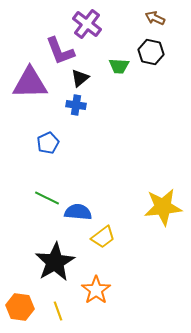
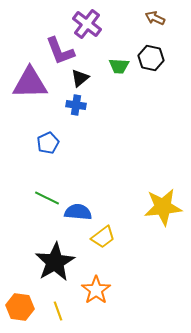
black hexagon: moved 6 px down
